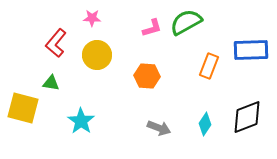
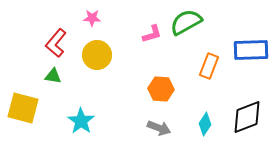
pink L-shape: moved 6 px down
orange hexagon: moved 14 px right, 13 px down
green triangle: moved 2 px right, 7 px up
